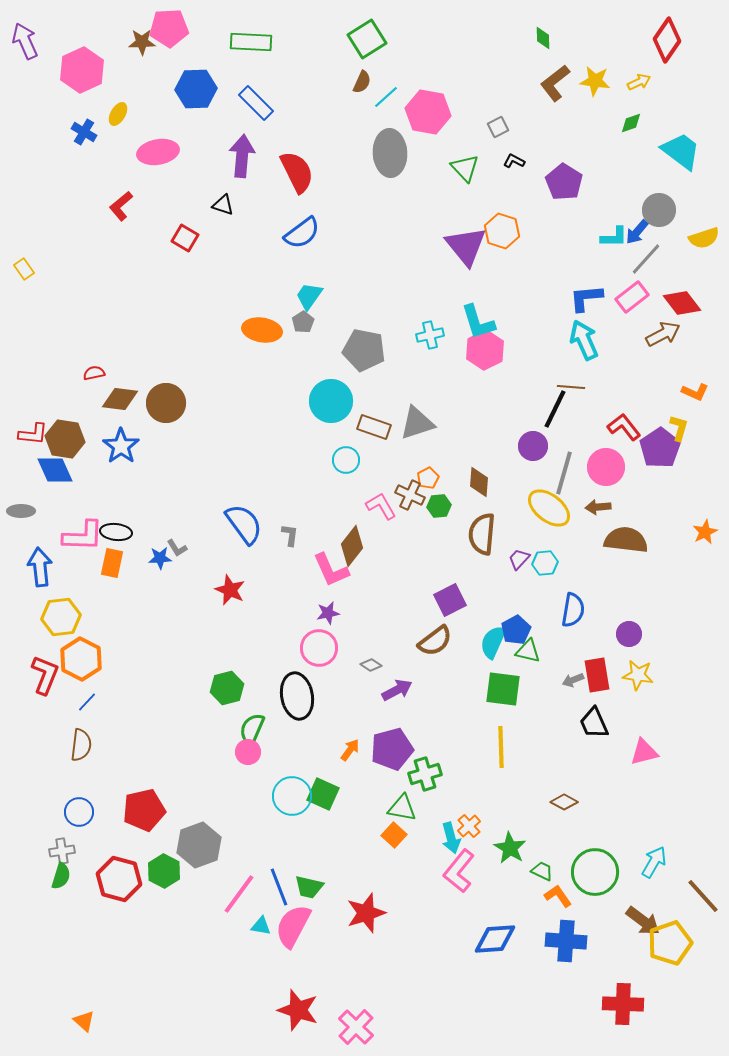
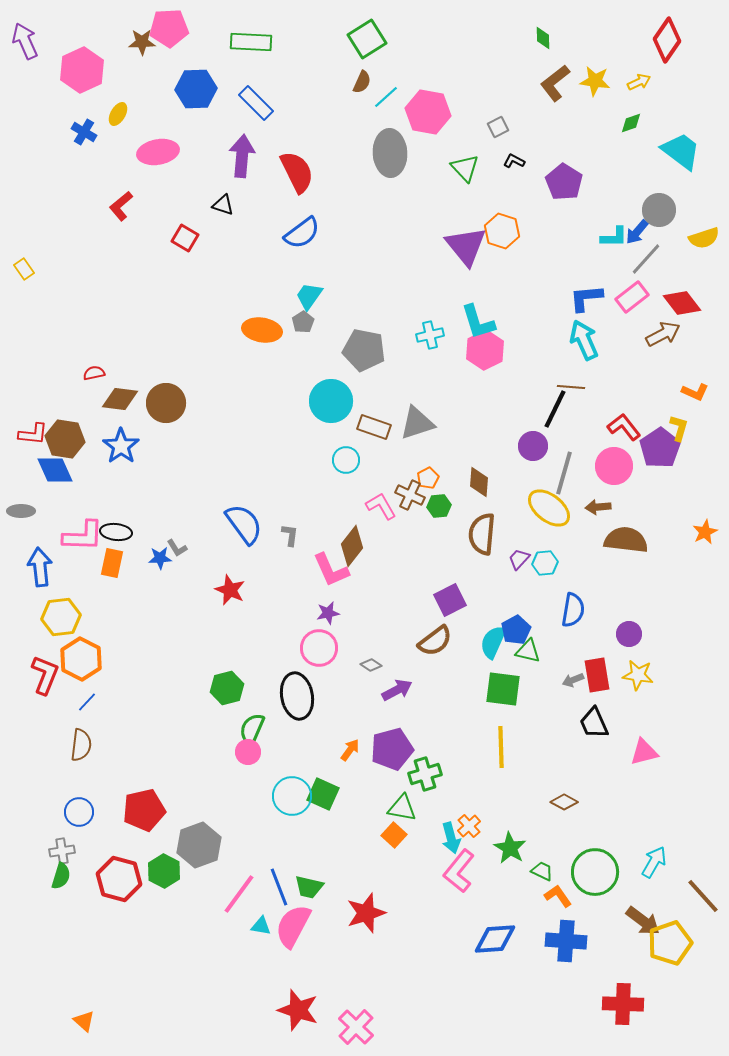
pink circle at (606, 467): moved 8 px right, 1 px up
